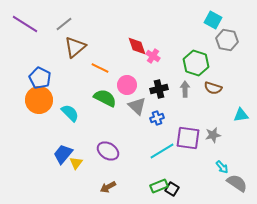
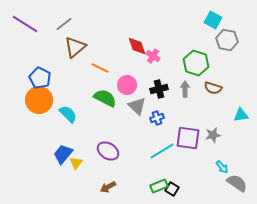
cyan semicircle: moved 2 px left, 1 px down
